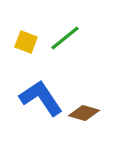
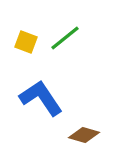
brown diamond: moved 22 px down
